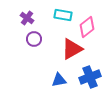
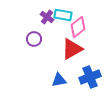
purple cross: moved 20 px right, 1 px up
pink diamond: moved 9 px left
